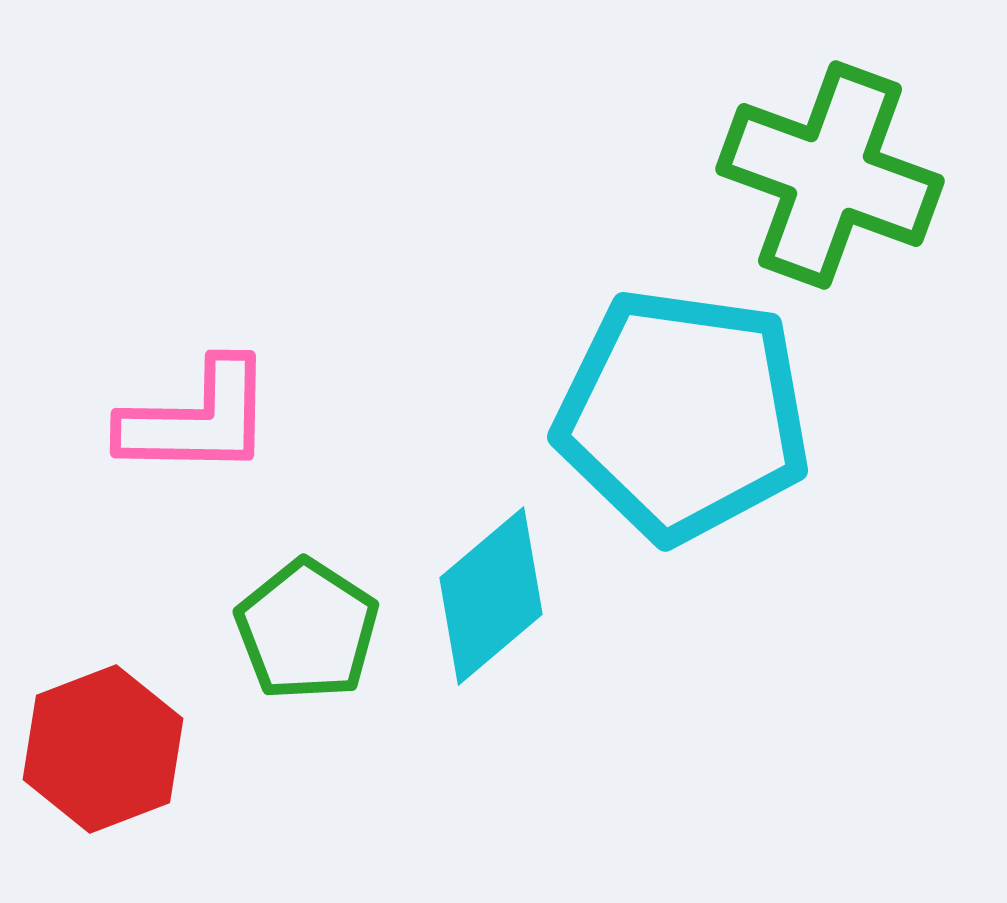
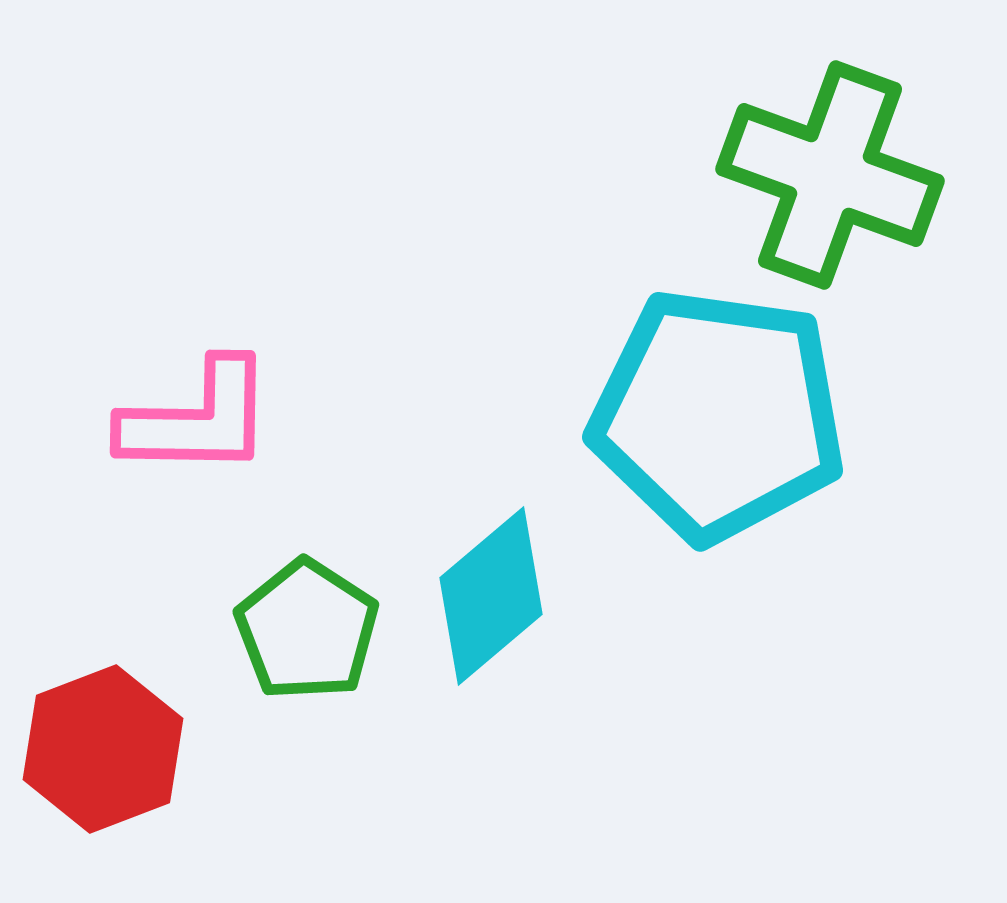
cyan pentagon: moved 35 px right
